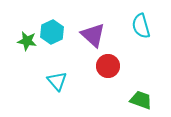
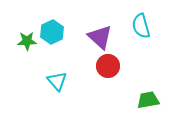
purple triangle: moved 7 px right, 2 px down
green star: rotated 12 degrees counterclockwise
green trapezoid: moved 7 px right; rotated 30 degrees counterclockwise
